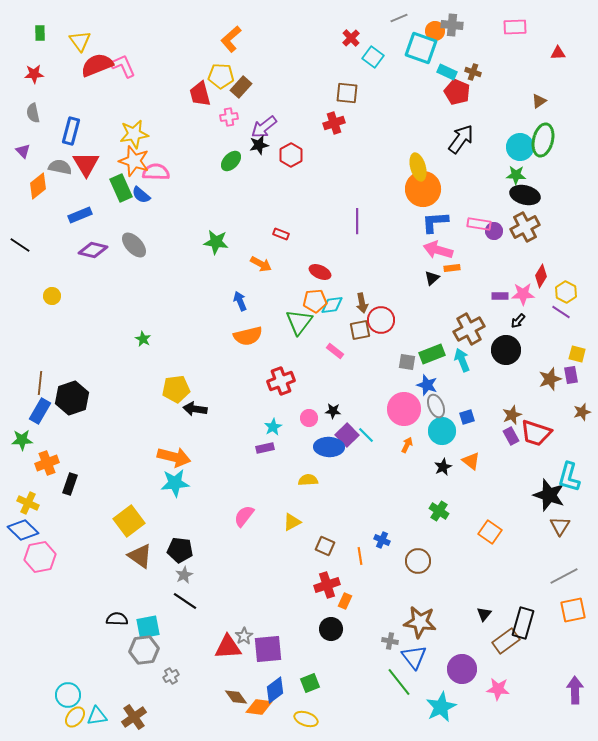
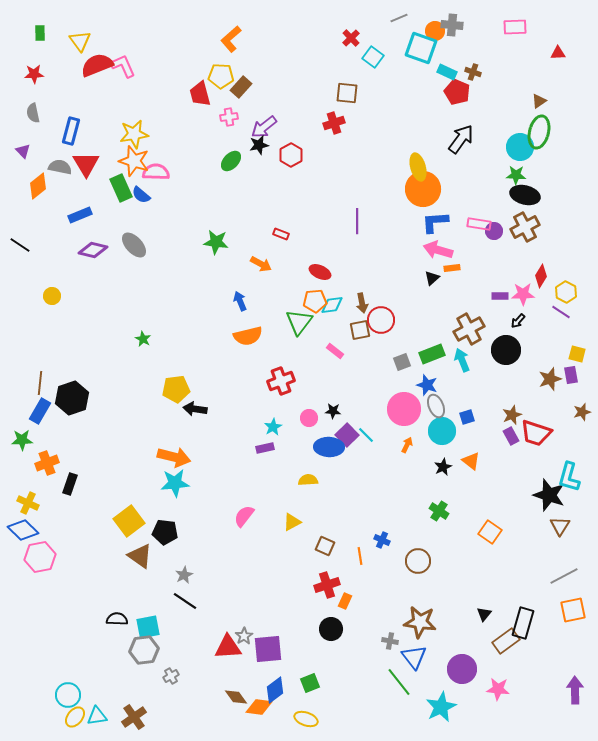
green ellipse at (543, 140): moved 4 px left, 8 px up
gray square at (407, 362): moved 5 px left; rotated 30 degrees counterclockwise
black pentagon at (180, 550): moved 15 px left, 18 px up
